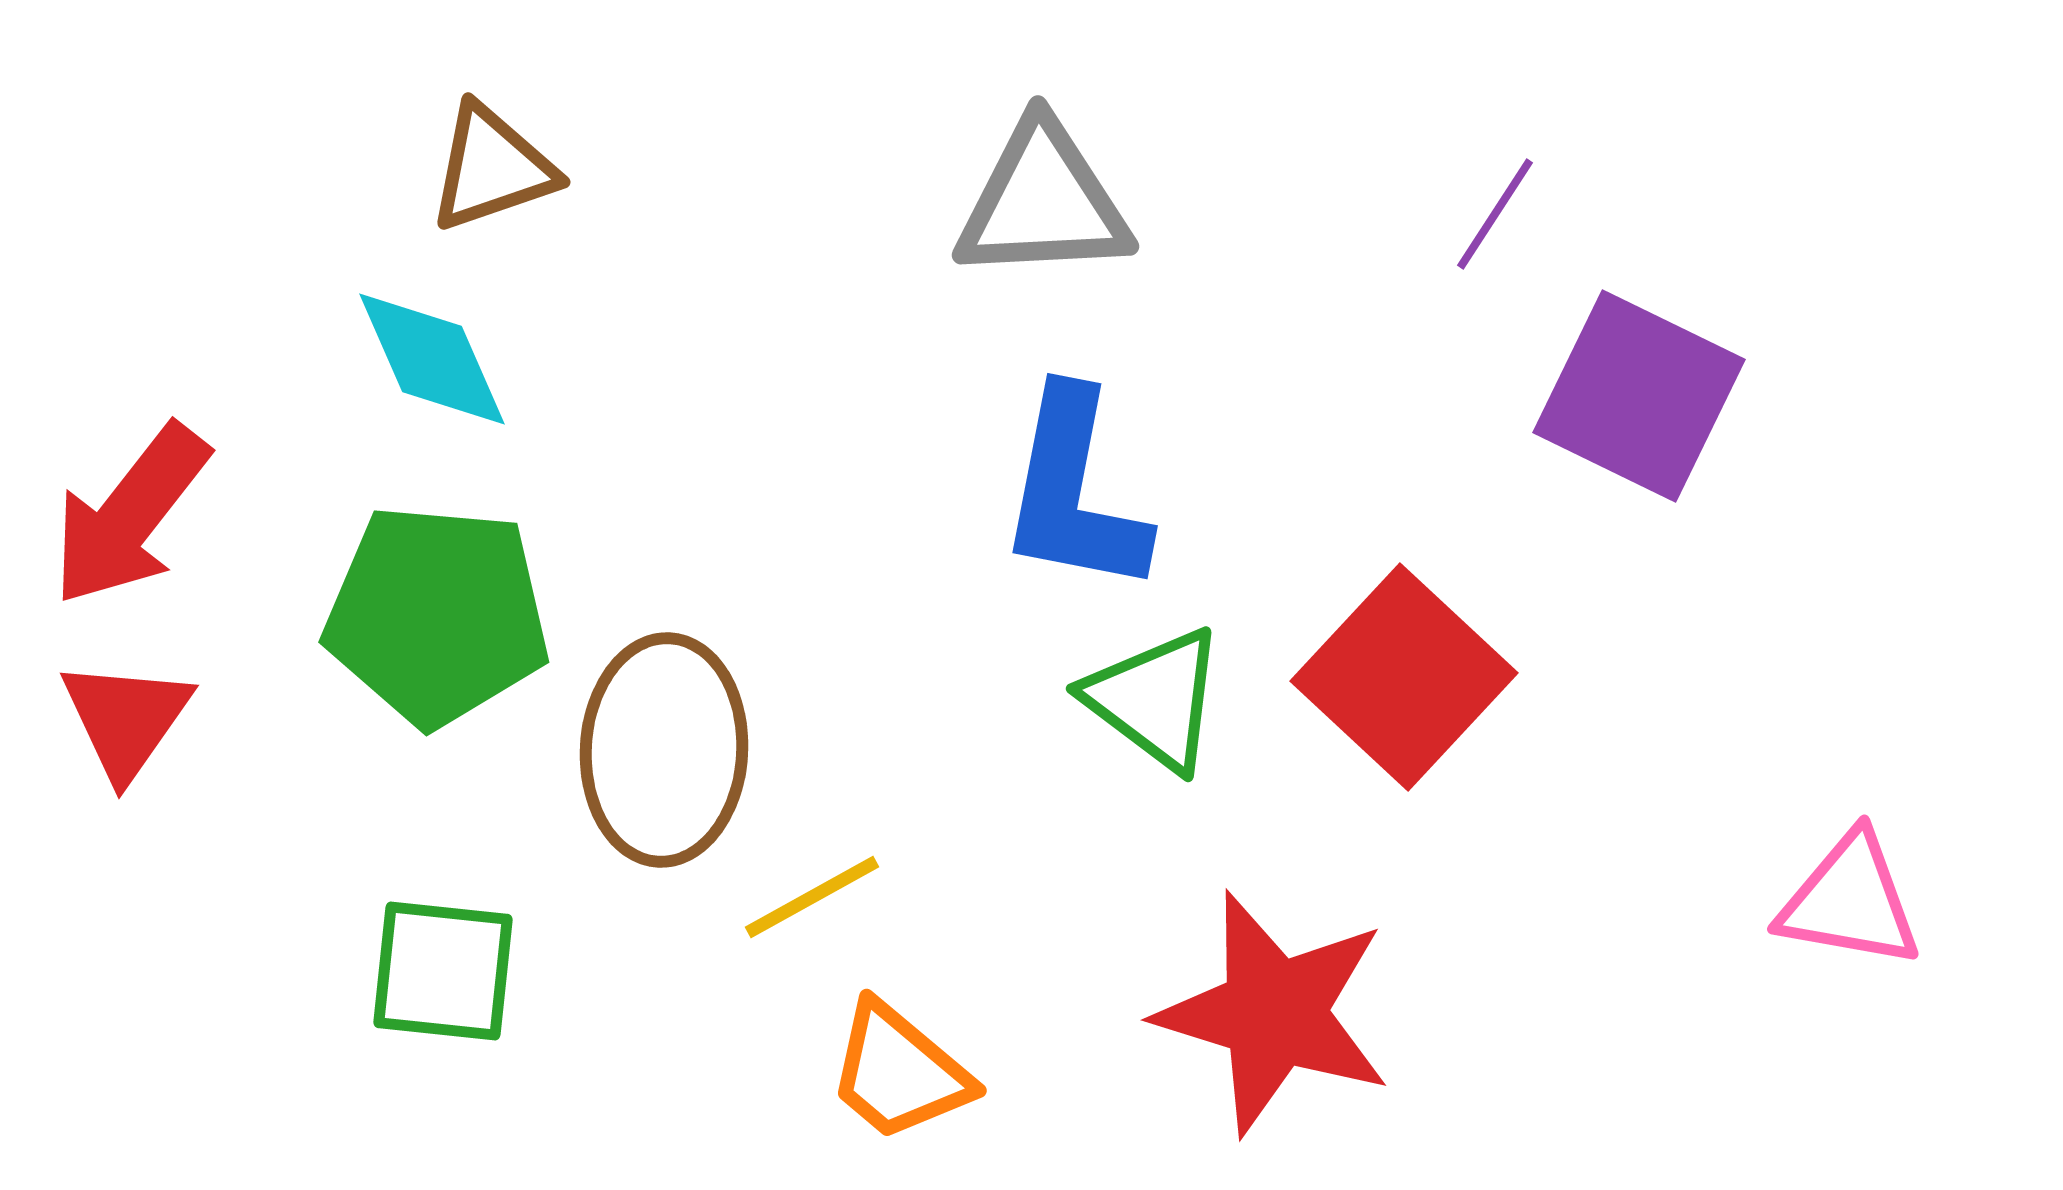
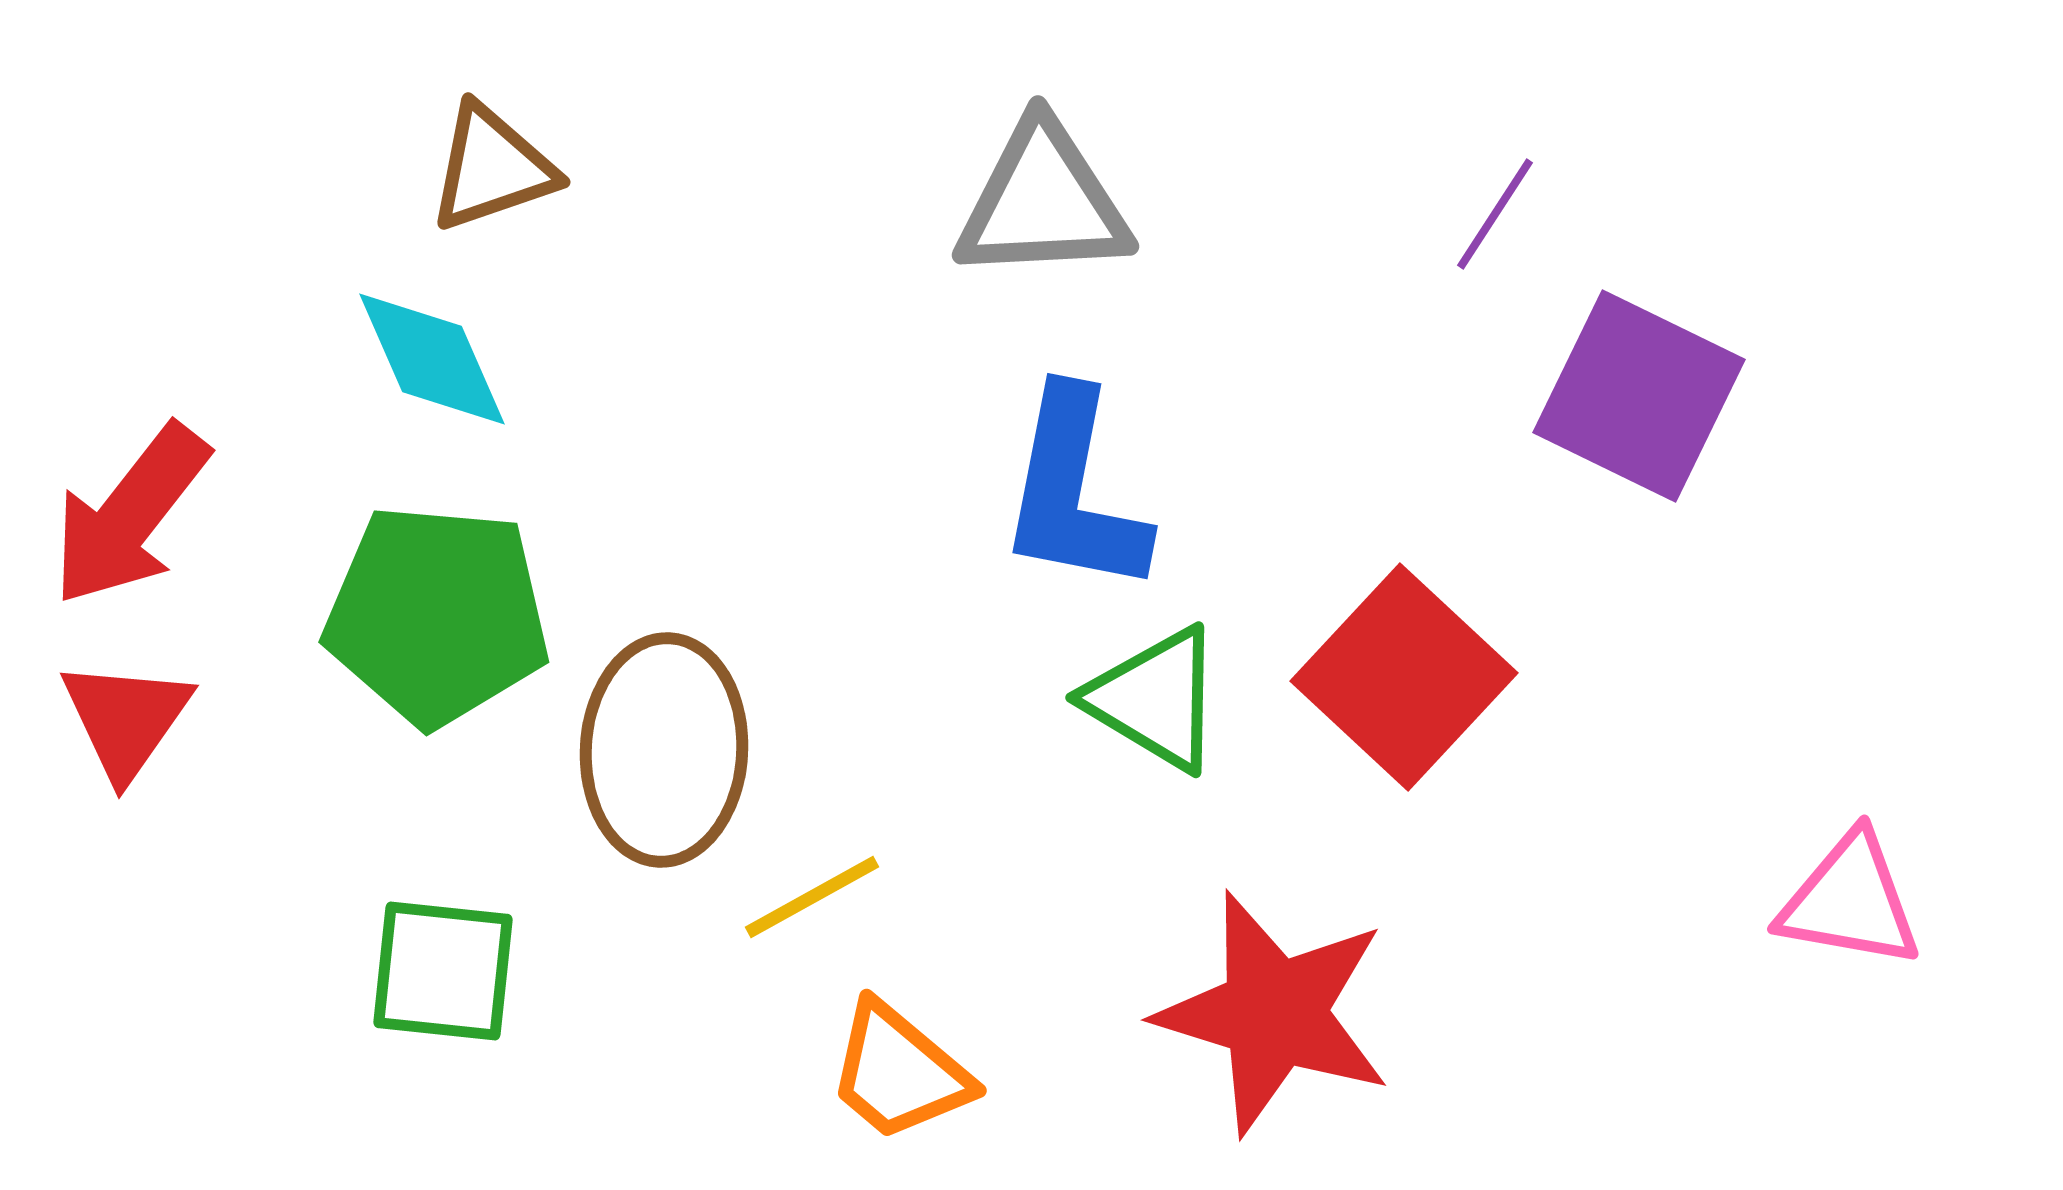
green triangle: rotated 6 degrees counterclockwise
